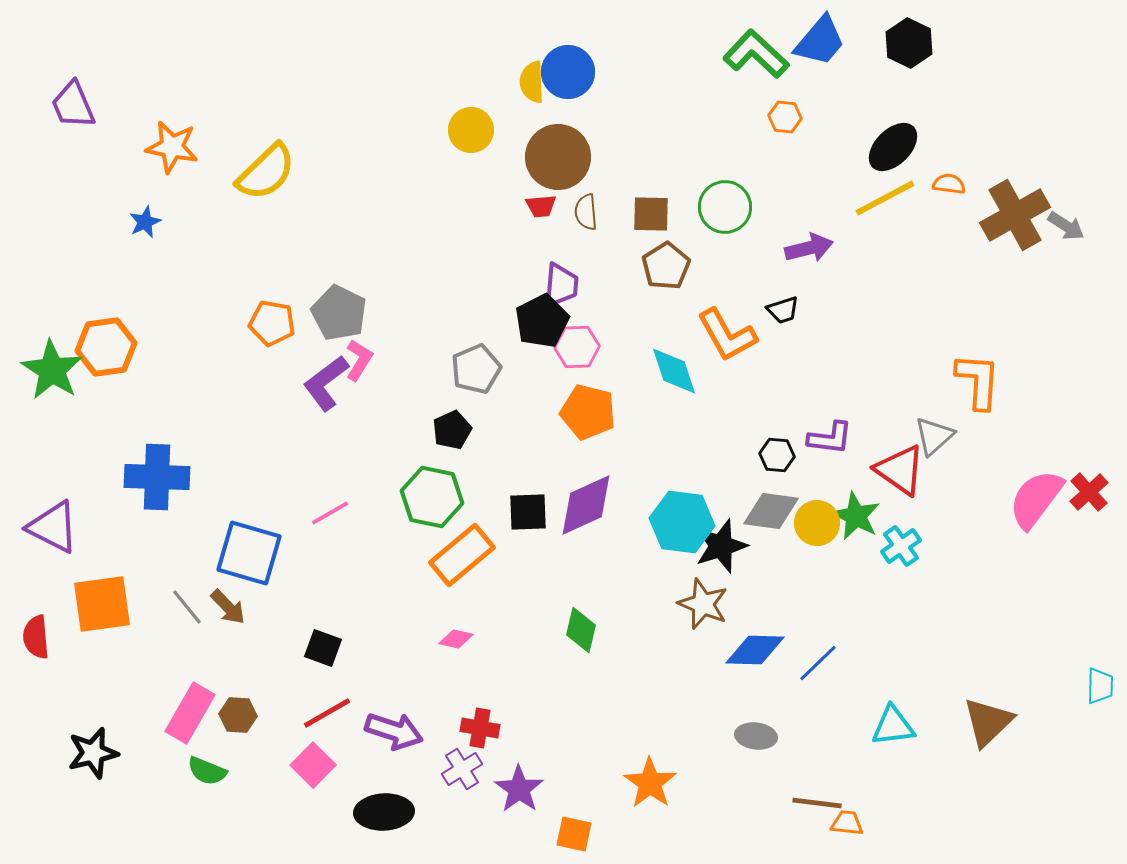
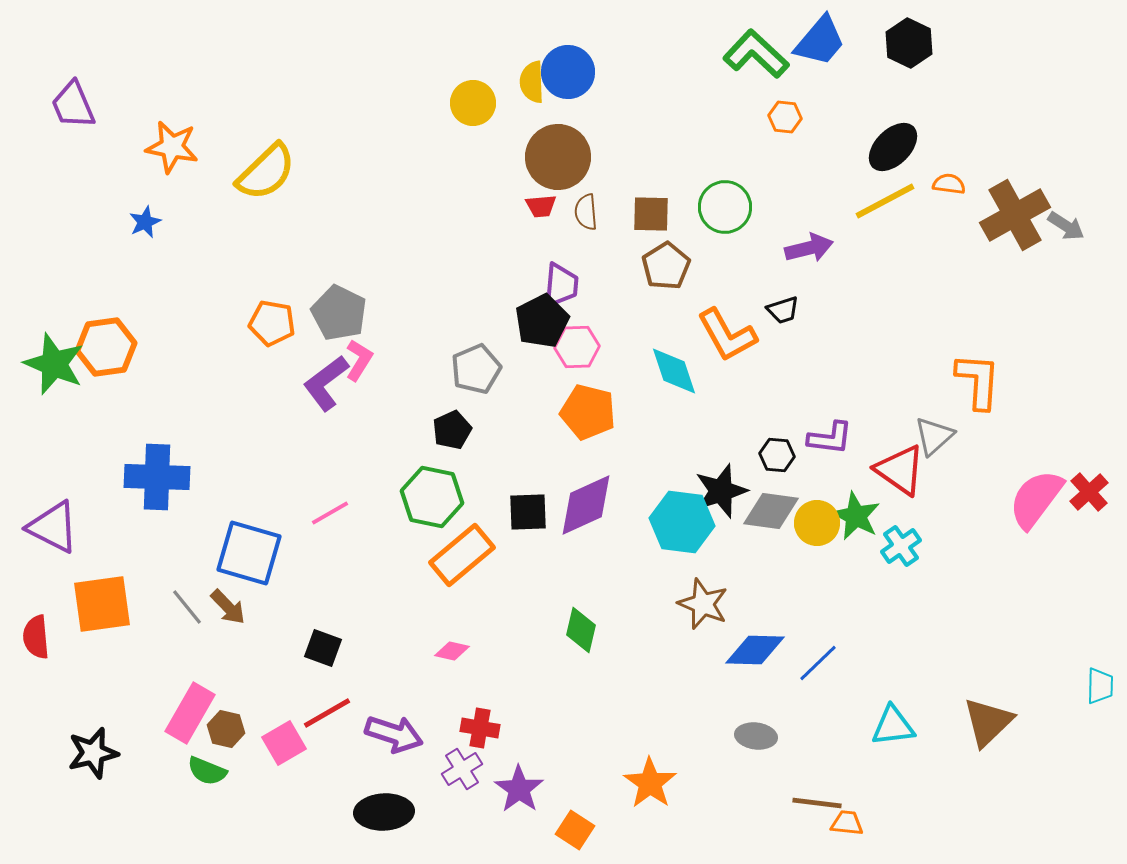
yellow circle at (471, 130): moved 2 px right, 27 px up
yellow line at (885, 198): moved 3 px down
green star at (52, 370): moved 2 px right, 6 px up; rotated 10 degrees counterclockwise
black star at (721, 546): moved 55 px up
pink diamond at (456, 639): moved 4 px left, 12 px down
brown hexagon at (238, 715): moved 12 px left, 14 px down; rotated 9 degrees clockwise
purple arrow at (394, 731): moved 3 px down
pink square at (313, 765): moved 29 px left, 22 px up; rotated 15 degrees clockwise
orange square at (574, 834): moved 1 px right, 4 px up; rotated 21 degrees clockwise
